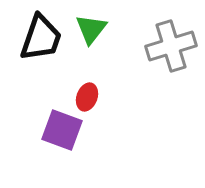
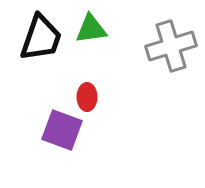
green triangle: rotated 44 degrees clockwise
red ellipse: rotated 20 degrees counterclockwise
